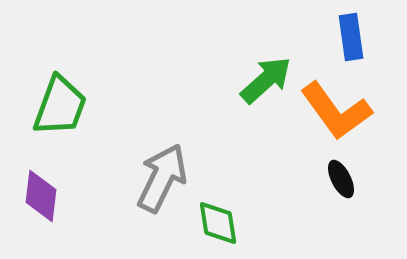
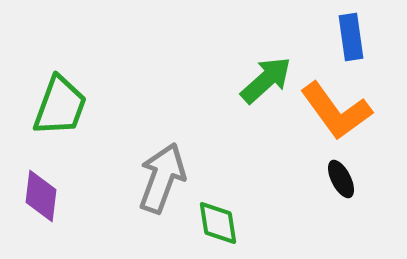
gray arrow: rotated 6 degrees counterclockwise
